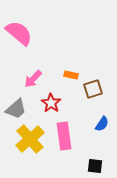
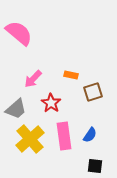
brown square: moved 3 px down
blue semicircle: moved 12 px left, 11 px down
